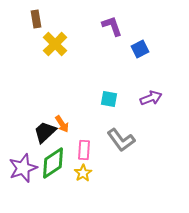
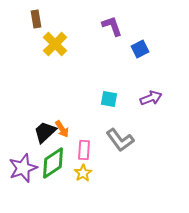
orange arrow: moved 5 px down
gray L-shape: moved 1 px left
